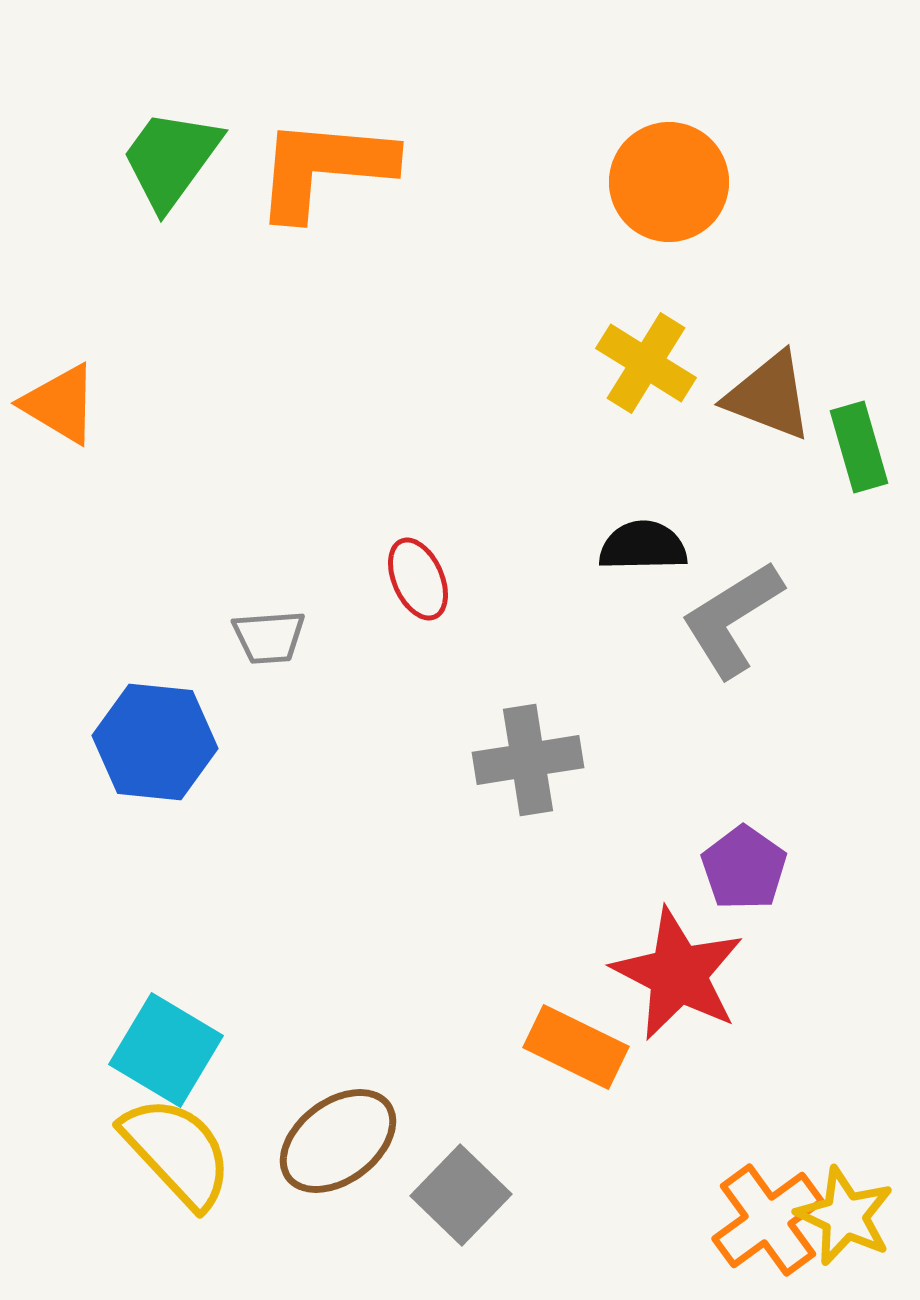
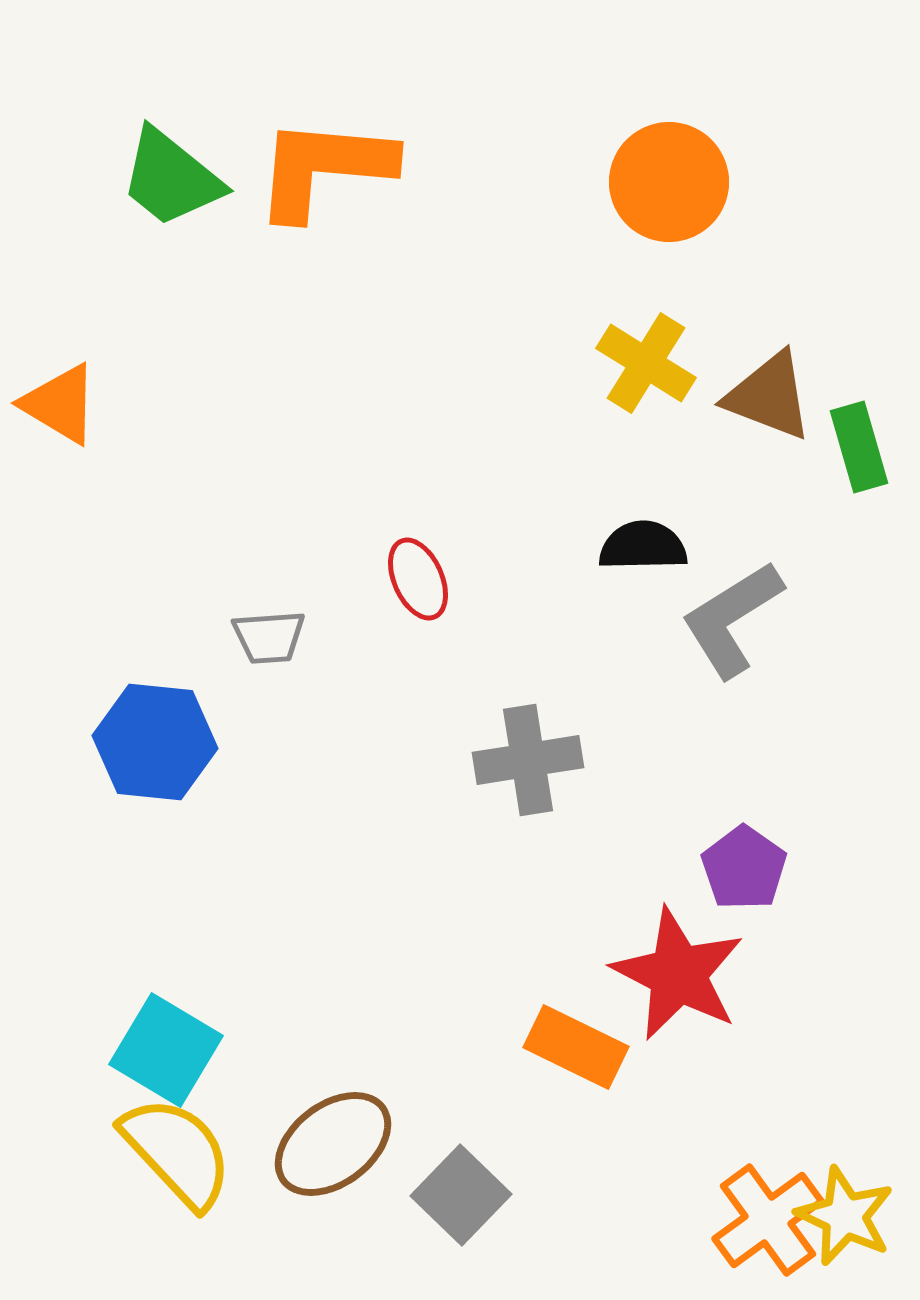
green trapezoid: moved 19 px down; rotated 87 degrees counterclockwise
brown ellipse: moved 5 px left, 3 px down
